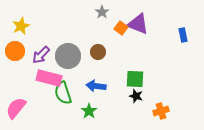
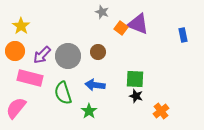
gray star: rotated 16 degrees counterclockwise
yellow star: rotated 12 degrees counterclockwise
purple arrow: moved 1 px right
pink rectangle: moved 19 px left
blue arrow: moved 1 px left, 1 px up
orange cross: rotated 21 degrees counterclockwise
